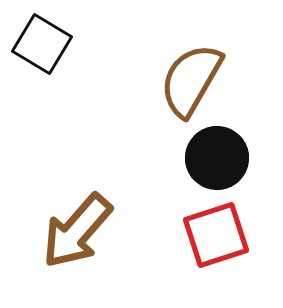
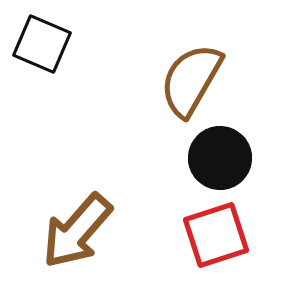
black square: rotated 8 degrees counterclockwise
black circle: moved 3 px right
